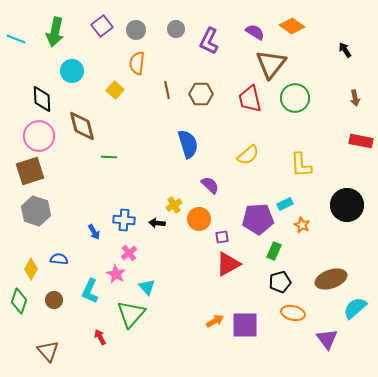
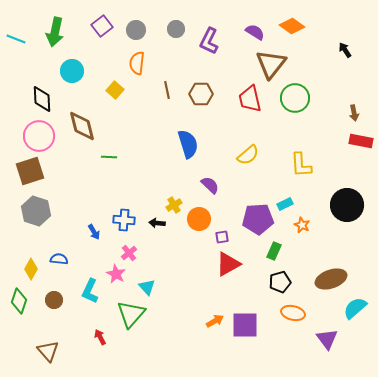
brown arrow at (355, 98): moved 1 px left, 15 px down
